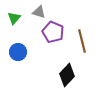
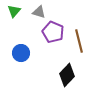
green triangle: moved 7 px up
brown line: moved 3 px left
blue circle: moved 3 px right, 1 px down
